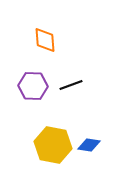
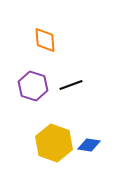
purple hexagon: rotated 16 degrees clockwise
yellow hexagon: moved 1 px right, 2 px up; rotated 9 degrees clockwise
